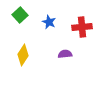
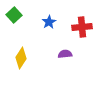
green square: moved 6 px left
blue star: rotated 16 degrees clockwise
yellow diamond: moved 2 px left, 3 px down
